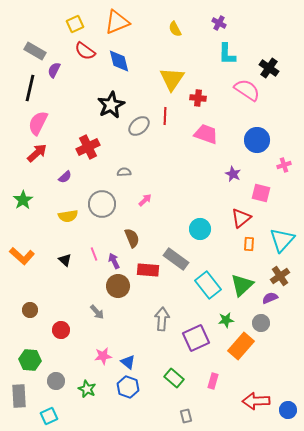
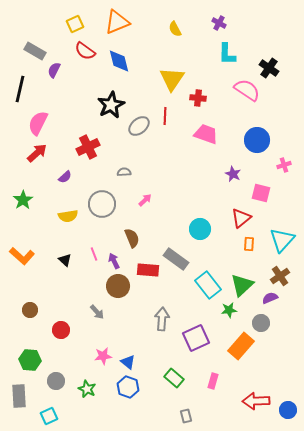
black line at (30, 88): moved 10 px left, 1 px down
green star at (226, 320): moved 3 px right, 10 px up
